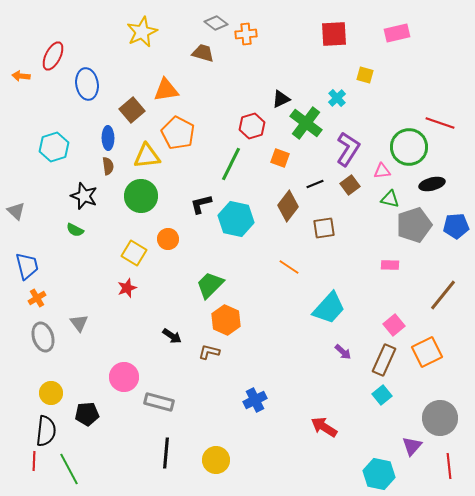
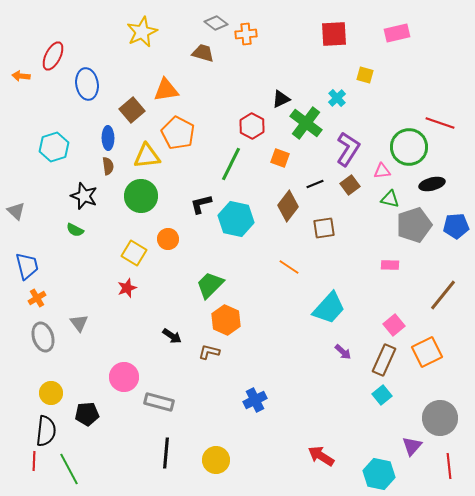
red hexagon at (252, 126): rotated 15 degrees counterclockwise
red arrow at (324, 427): moved 3 px left, 29 px down
